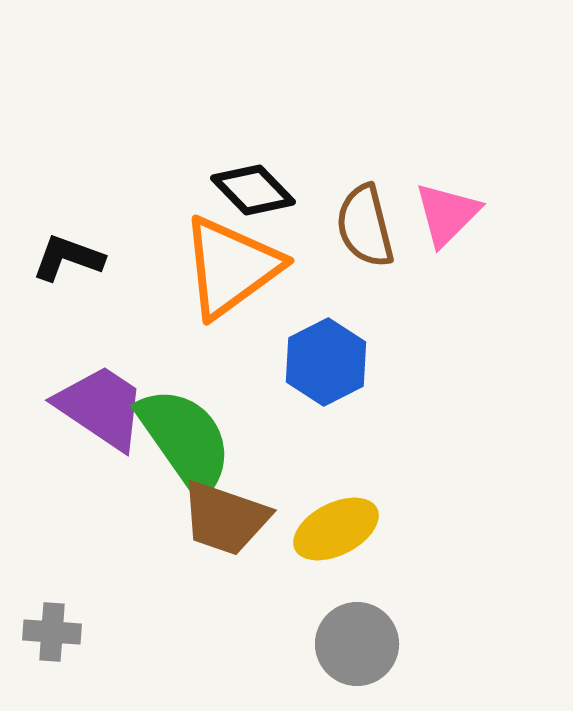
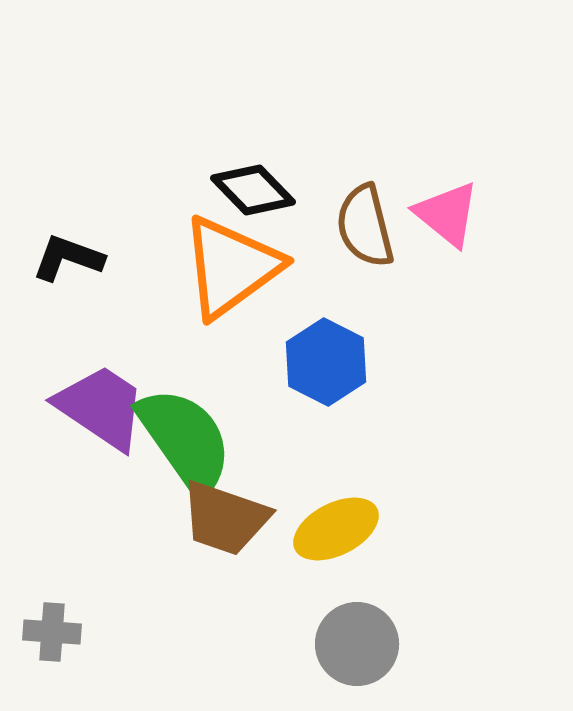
pink triangle: rotated 36 degrees counterclockwise
blue hexagon: rotated 6 degrees counterclockwise
